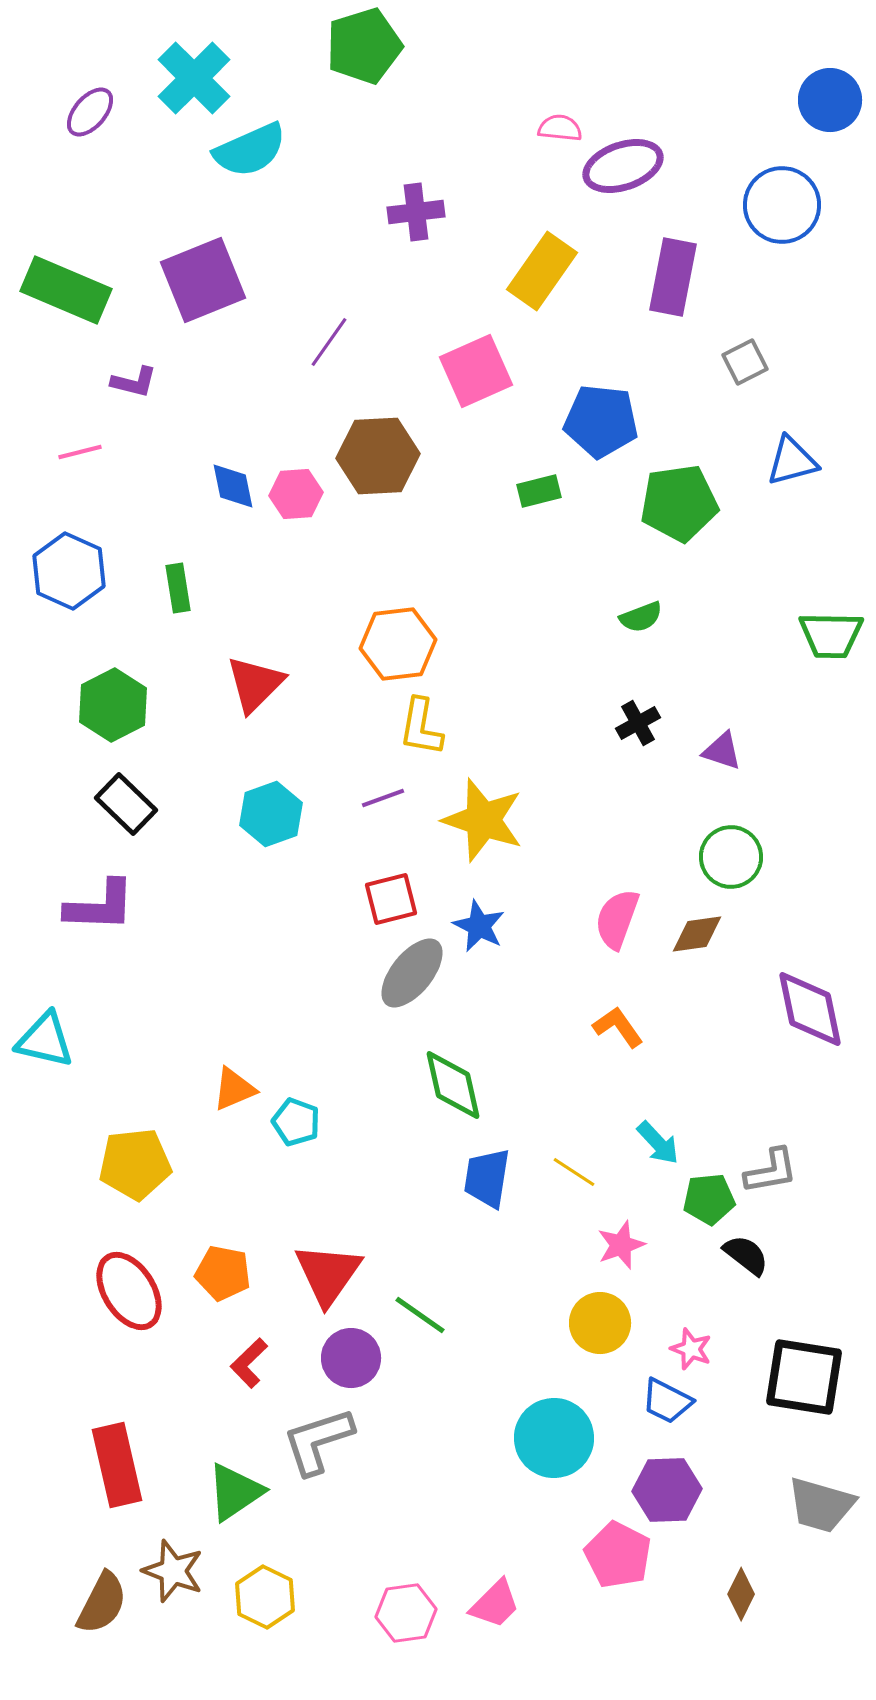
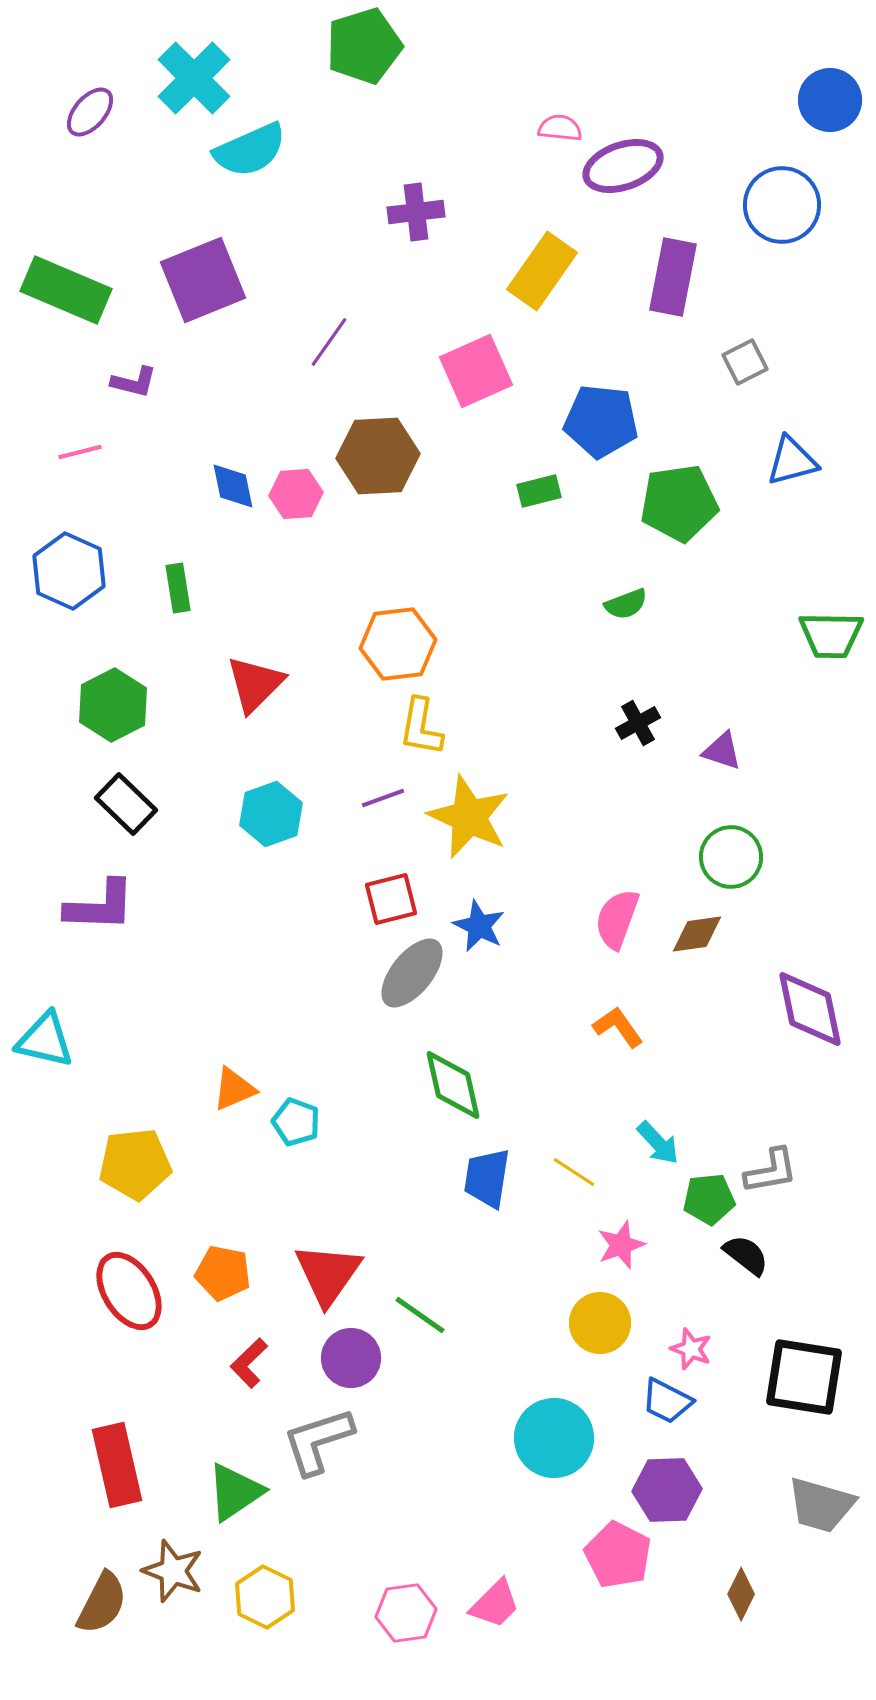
green semicircle at (641, 617): moved 15 px left, 13 px up
yellow star at (483, 820): moved 14 px left, 3 px up; rotated 6 degrees clockwise
